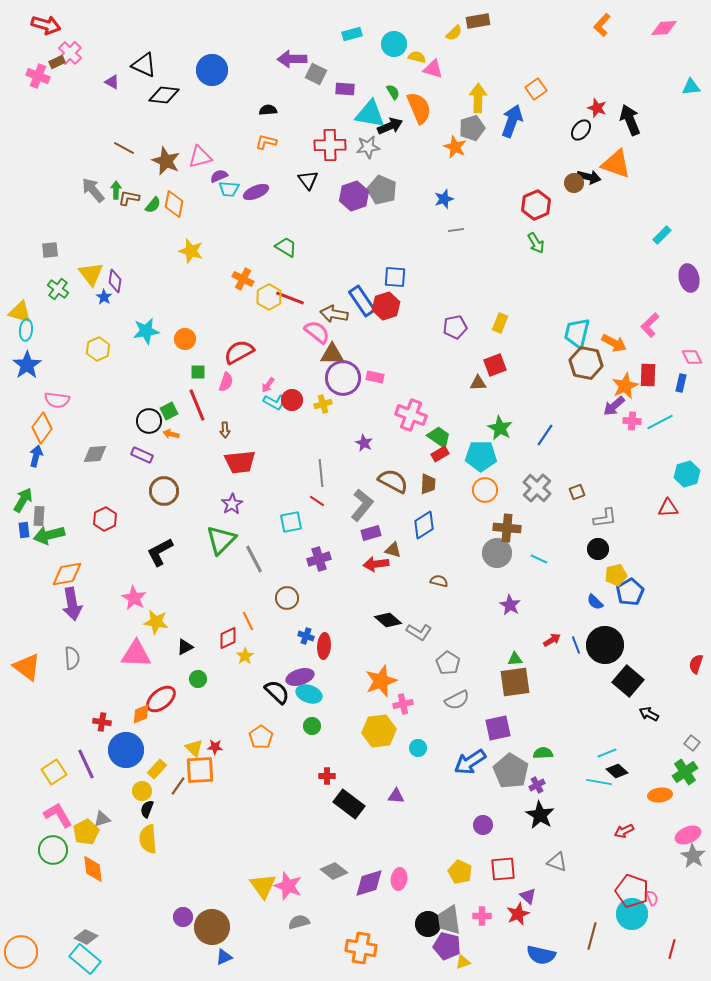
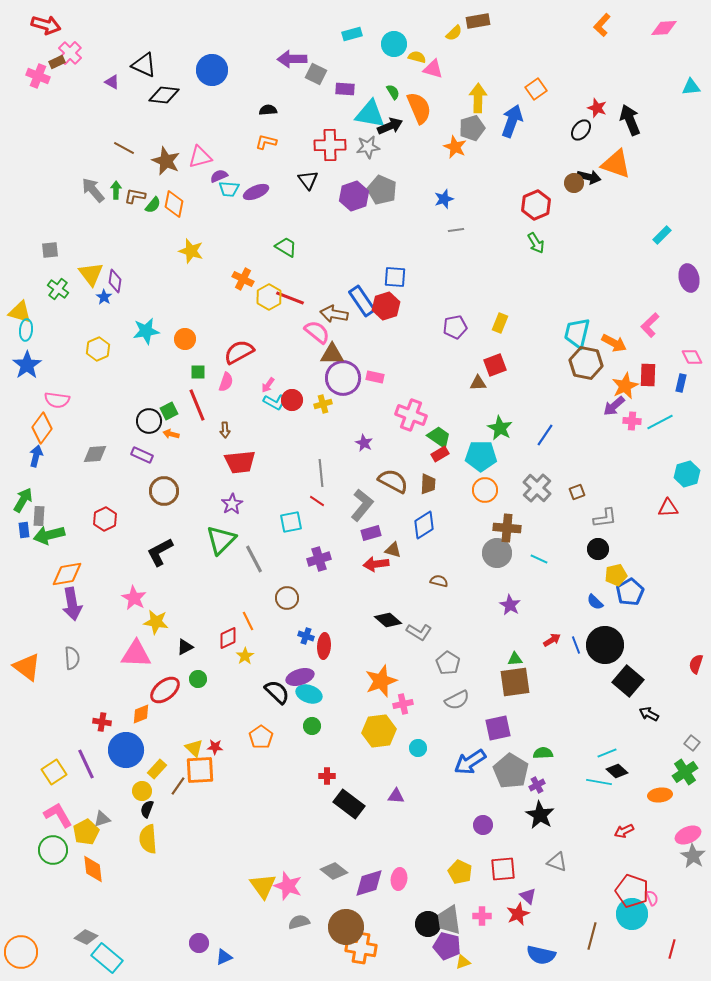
brown L-shape at (129, 198): moved 6 px right, 2 px up
red ellipse at (161, 699): moved 4 px right, 9 px up
purple circle at (183, 917): moved 16 px right, 26 px down
brown circle at (212, 927): moved 134 px right
cyan rectangle at (85, 959): moved 22 px right, 1 px up
